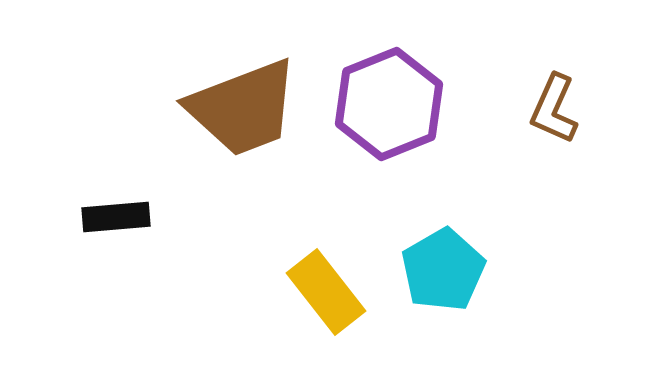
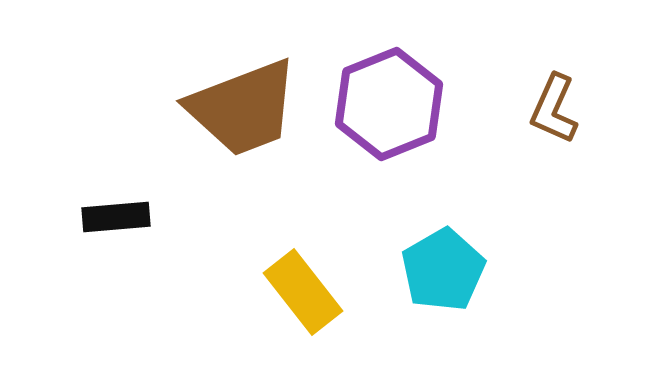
yellow rectangle: moved 23 px left
